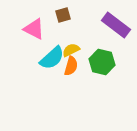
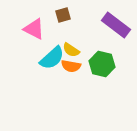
yellow semicircle: rotated 120 degrees counterclockwise
green hexagon: moved 2 px down
orange semicircle: rotated 84 degrees clockwise
